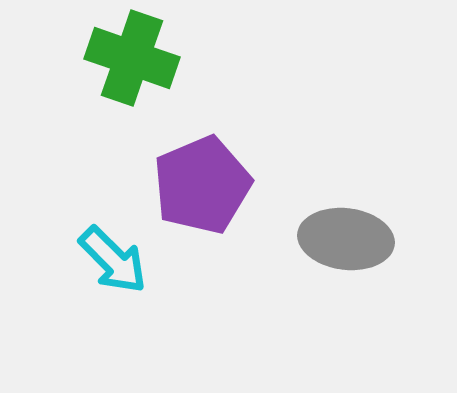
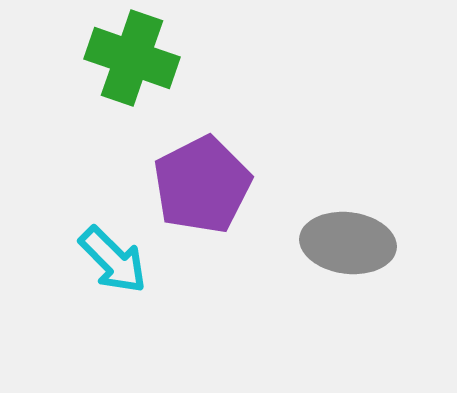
purple pentagon: rotated 4 degrees counterclockwise
gray ellipse: moved 2 px right, 4 px down
